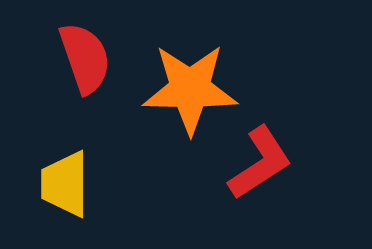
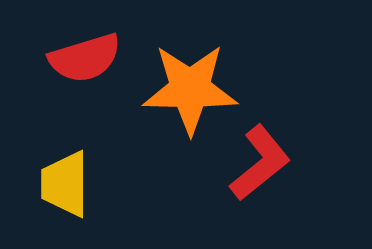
red semicircle: rotated 92 degrees clockwise
red L-shape: rotated 6 degrees counterclockwise
